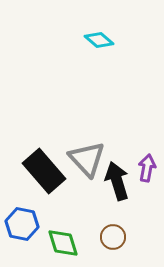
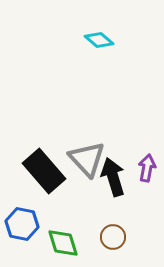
black arrow: moved 4 px left, 4 px up
